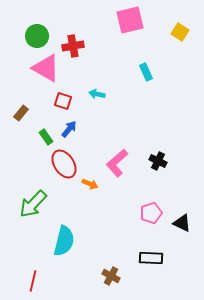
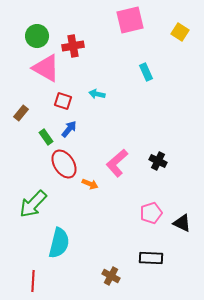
cyan semicircle: moved 5 px left, 2 px down
red line: rotated 10 degrees counterclockwise
